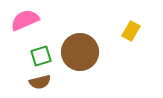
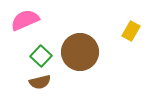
green square: rotated 30 degrees counterclockwise
